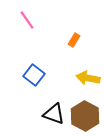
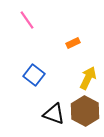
orange rectangle: moved 1 px left, 3 px down; rotated 32 degrees clockwise
yellow arrow: rotated 105 degrees clockwise
brown hexagon: moved 5 px up
